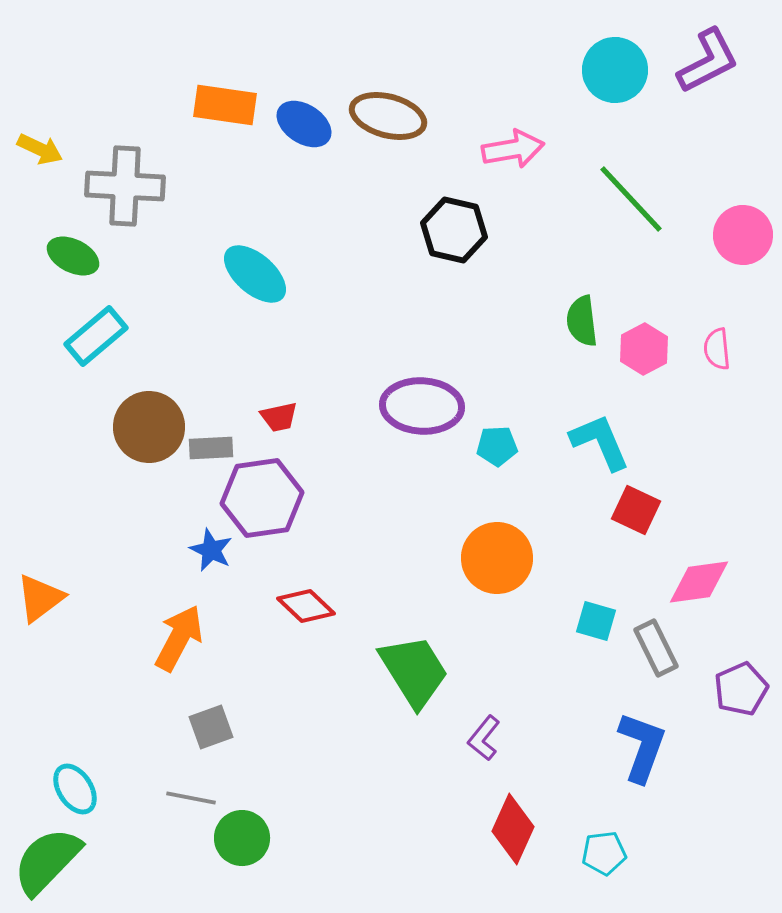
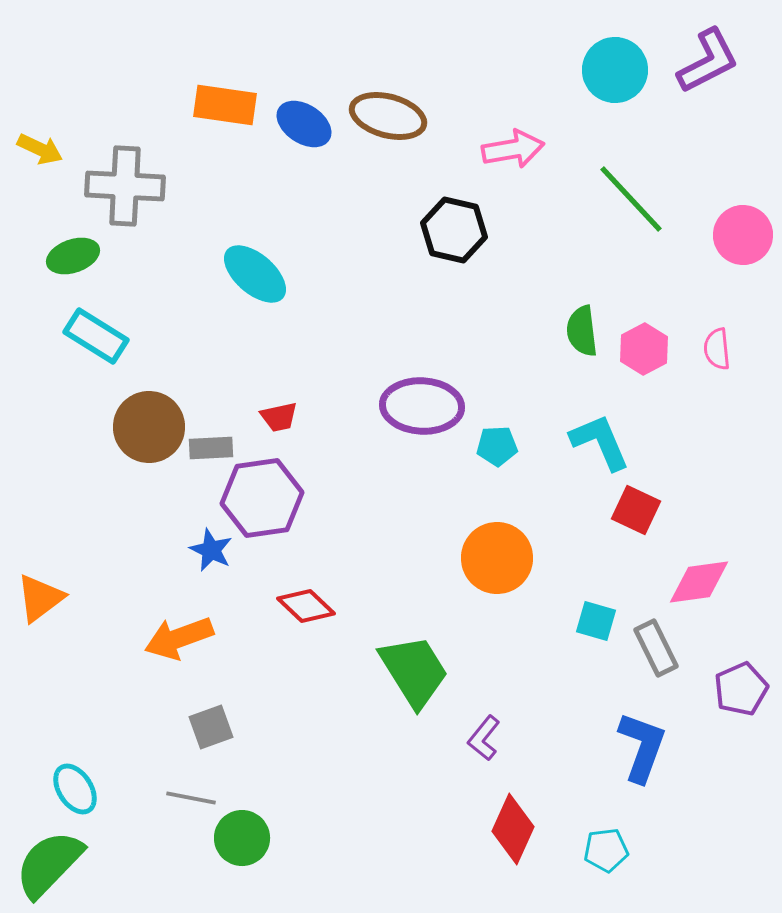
green ellipse at (73, 256): rotated 45 degrees counterclockwise
green semicircle at (582, 321): moved 10 px down
cyan rectangle at (96, 336): rotated 72 degrees clockwise
orange arrow at (179, 638): rotated 138 degrees counterclockwise
cyan pentagon at (604, 853): moved 2 px right, 3 px up
green semicircle at (47, 861): moved 2 px right, 3 px down
